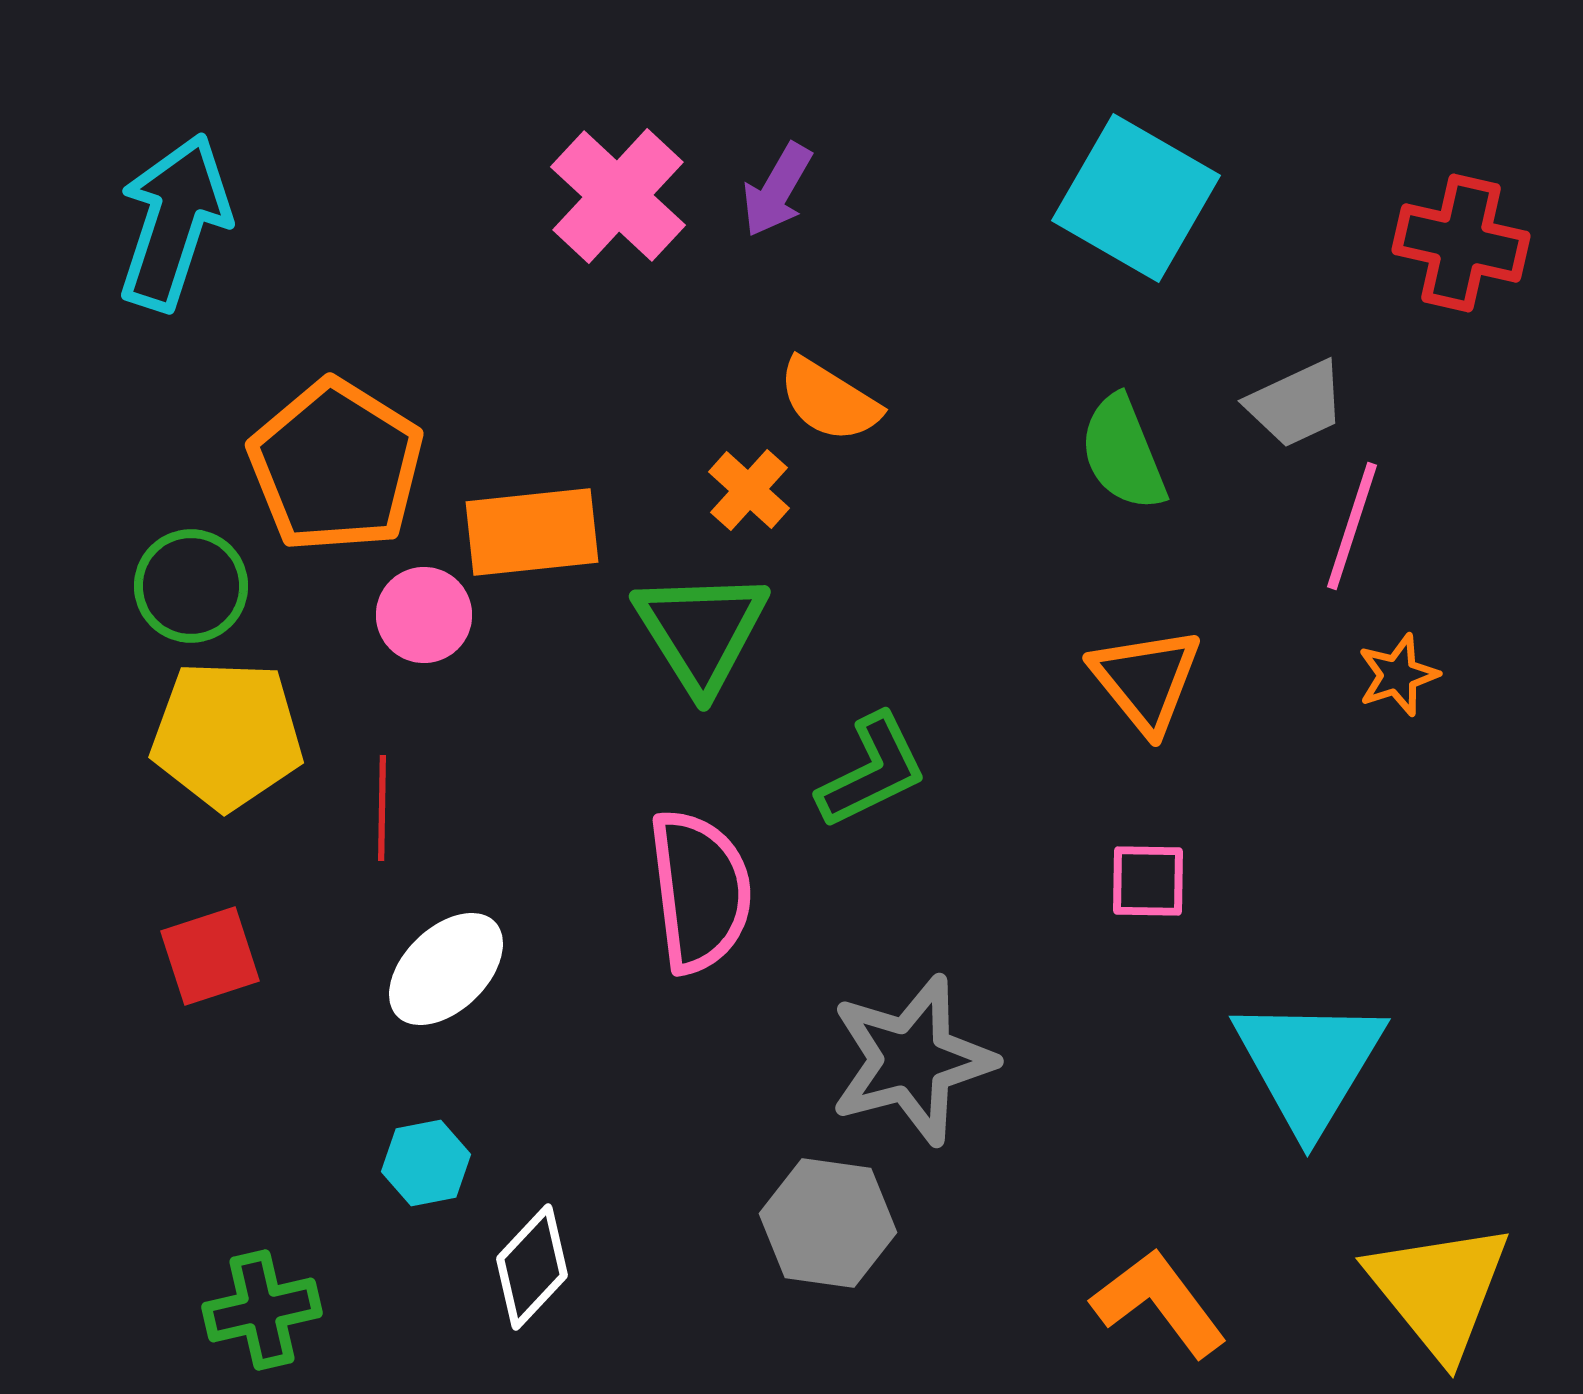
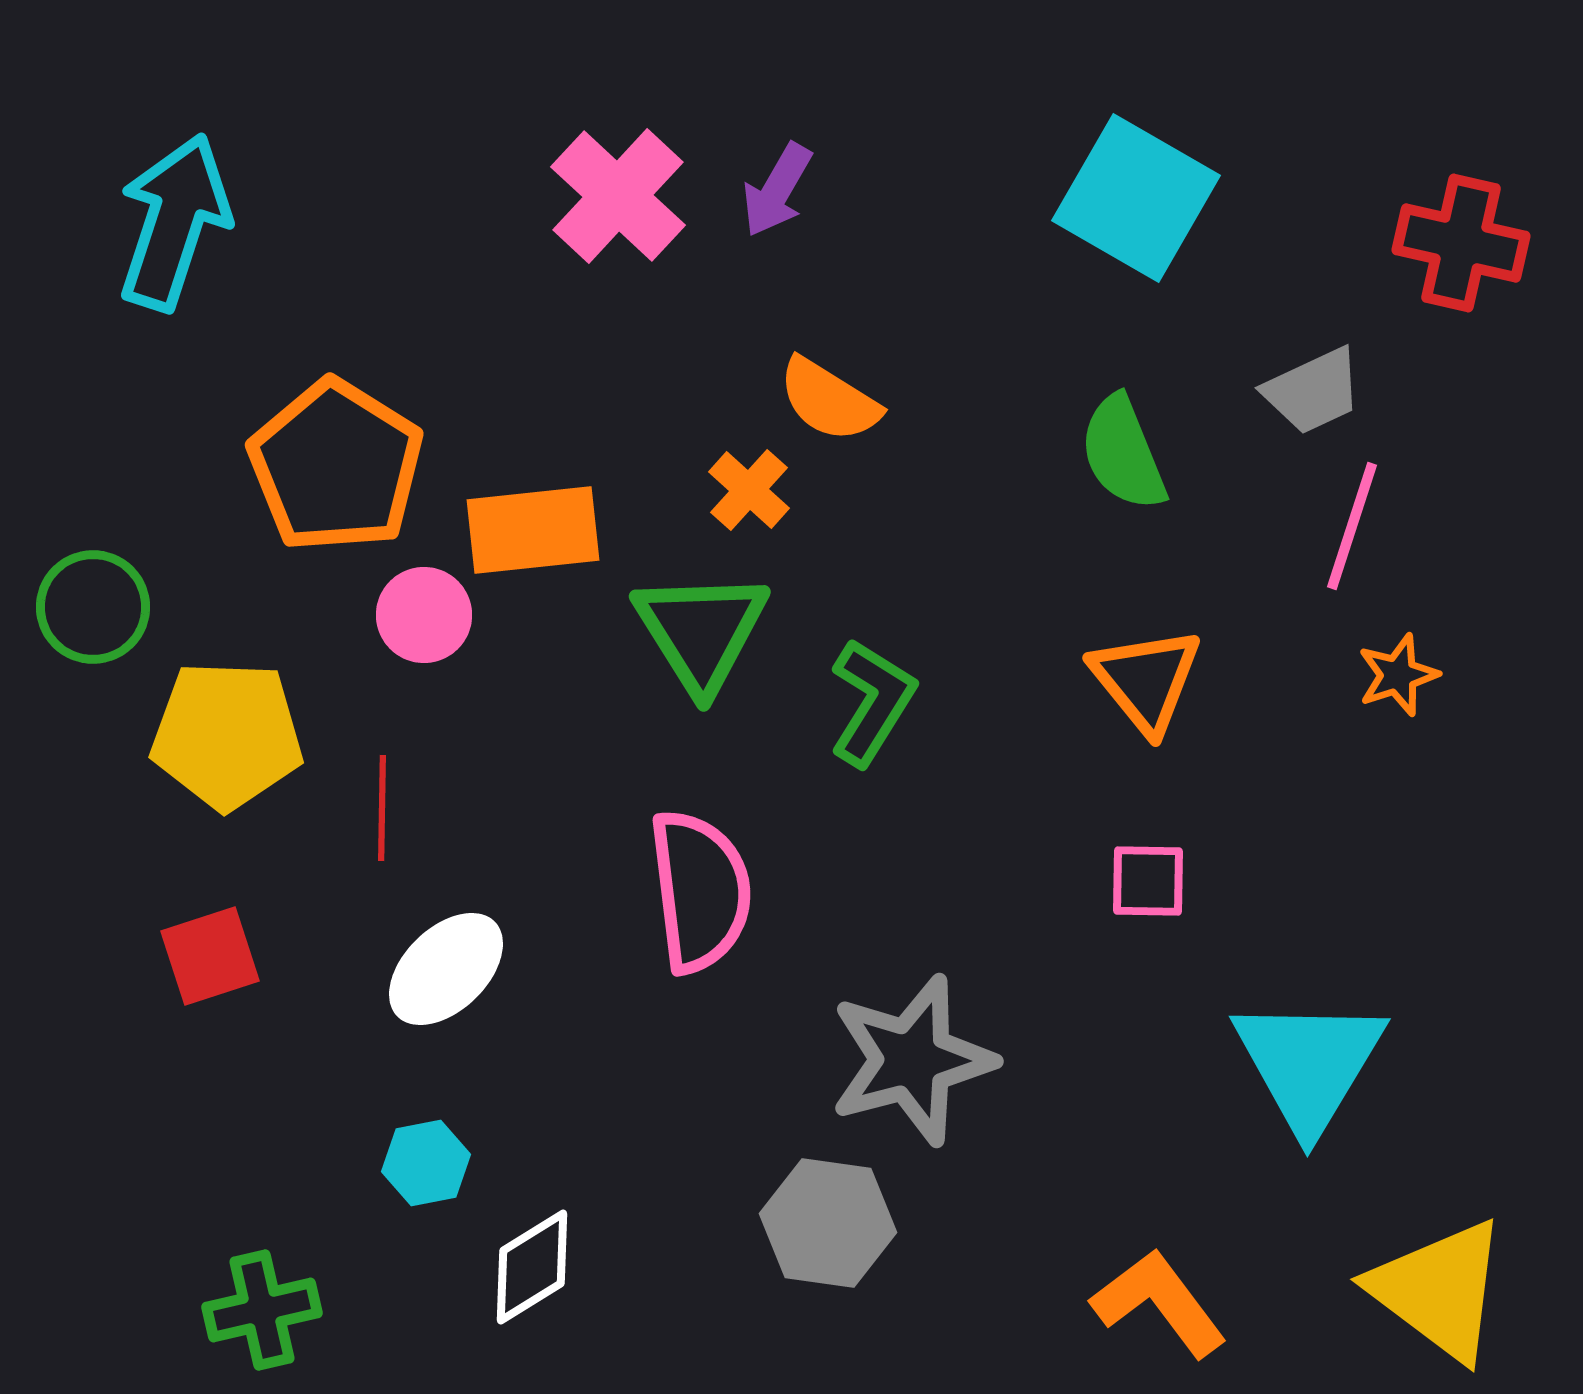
gray trapezoid: moved 17 px right, 13 px up
orange rectangle: moved 1 px right, 2 px up
green circle: moved 98 px left, 21 px down
green L-shape: moved 69 px up; rotated 32 degrees counterclockwise
white diamond: rotated 15 degrees clockwise
yellow triangle: rotated 14 degrees counterclockwise
